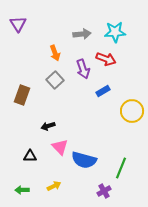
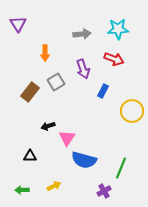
cyan star: moved 3 px right, 3 px up
orange arrow: moved 10 px left; rotated 21 degrees clockwise
red arrow: moved 8 px right
gray square: moved 1 px right, 2 px down; rotated 12 degrees clockwise
blue rectangle: rotated 32 degrees counterclockwise
brown rectangle: moved 8 px right, 3 px up; rotated 18 degrees clockwise
pink triangle: moved 7 px right, 9 px up; rotated 18 degrees clockwise
